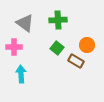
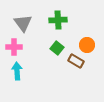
gray triangle: moved 2 px left; rotated 18 degrees clockwise
cyan arrow: moved 4 px left, 3 px up
